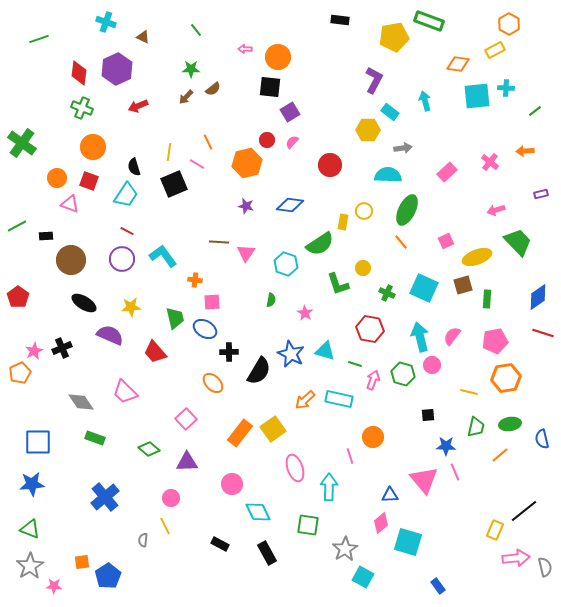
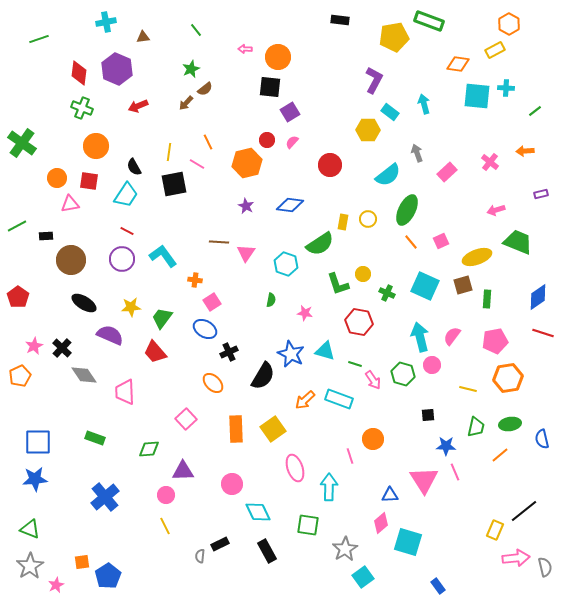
cyan cross at (106, 22): rotated 30 degrees counterclockwise
brown triangle at (143, 37): rotated 32 degrees counterclockwise
purple hexagon at (117, 69): rotated 12 degrees counterclockwise
green star at (191, 69): rotated 24 degrees counterclockwise
brown semicircle at (213, 89): moved 8 px left
cyan square at (477, 96): rotated 12 degrees clockwise
brown arrow at (186, 97): moved 6 px down
cyan arrow at (425, 101): moved 1 px left, 3 px down
orange circle at (93, 147): moved 3 px right, 1 px up
gray arrow at (403, 148): moved 14 px right, 5 px down; rotated 102 degrees counterclockwise
black semicircle at (134, 167): rotated 12 degrees counterclockwise
cyan semicircle at (388, 175): rotated 140 degrees clockwise
red square at (89, 181): rotated 12 degrees counterclockwise
black square at (174, 184): rotated 12 degrees clockwise
pink triangle at (70, 204): rotated 30 degrees counterclockwise
purple star at (246, 206): rotated 14 degrees clockwise
yellow circle at (364, 211): moved 4 px right, 8 px down
pink square at (446, 241): moved 5 px left
orange line at (401, 242): moved 10 px right
green trapezoid at (518, 242): rotated 24 degrees counterclockwise
yellow circle at (363, 268): moved 6 px down
cyan square at (424, 288): moved 1 px right, 2 px up
pink square at (212, 302): rotated 30 degrees counterclockwise
pink star at (305, 313): rotated 21 degrees counterclockwise
green trapezoid at (175, 318): moved 13 px left; rotated 130 degrees counterclockwise
red hexagon at (370, 329): moved 11 px left, 7 px up
black cross at (62, 348): rotated 24 degrees counterclockwise
pink star at (34, 351): moved 5 px up
black cross at (229, 352): rotated 24 degrees counterclockwise
black semicircle at (259, 371): moved 4 px right, 5 px down
orange pentagon at (20, 373): moved 3 px down
orange hexagon at (506, 378): moved 2 px right
pink arrow at (373, 380): rotated 126 degrees clockwise
pink trapezoid at (125, 392): rotated 44 degrees clockwise
yellow line at (469, 392): moved 1 px left, 3 px up
cyan rectangle at (339, 399): rotated 8 degrees clockwise
gray diamond at (81, 402): moved 3 px right, 27 px up
orange rectangle at (240, 433): moved 4 px left, 4 px up; rotated 40 degrees counterclockwise
orange circle at (373, 437): moved 2 px down
green diamond at (149, 449): rotated 45 degrees counterclockwise
purple triangle at (187, 462): moved 4 px left, 9 px down
pink triangle at (424, 480): rotated 8 degrees clockwise
blue star at (32, 484): moved 3 px right, 5 px up
pink circle at (171, 498): moved 5 px left, 3 px up
gray semicircle at (143, 540): moved 57 px right, 16 px down
black rectangle at (220, 544): rotated 54 degrees counterclockwise
black rectangle at (267, 553): moved 2 px up
cyan square at (363, 577): rotated 25 degrees clockwise
pink star at (54, 586): moved 2 px right, 1 px up; rotated 28 degrees counterclockwise
